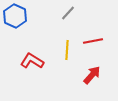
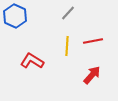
yellow line: moved 4 px up
